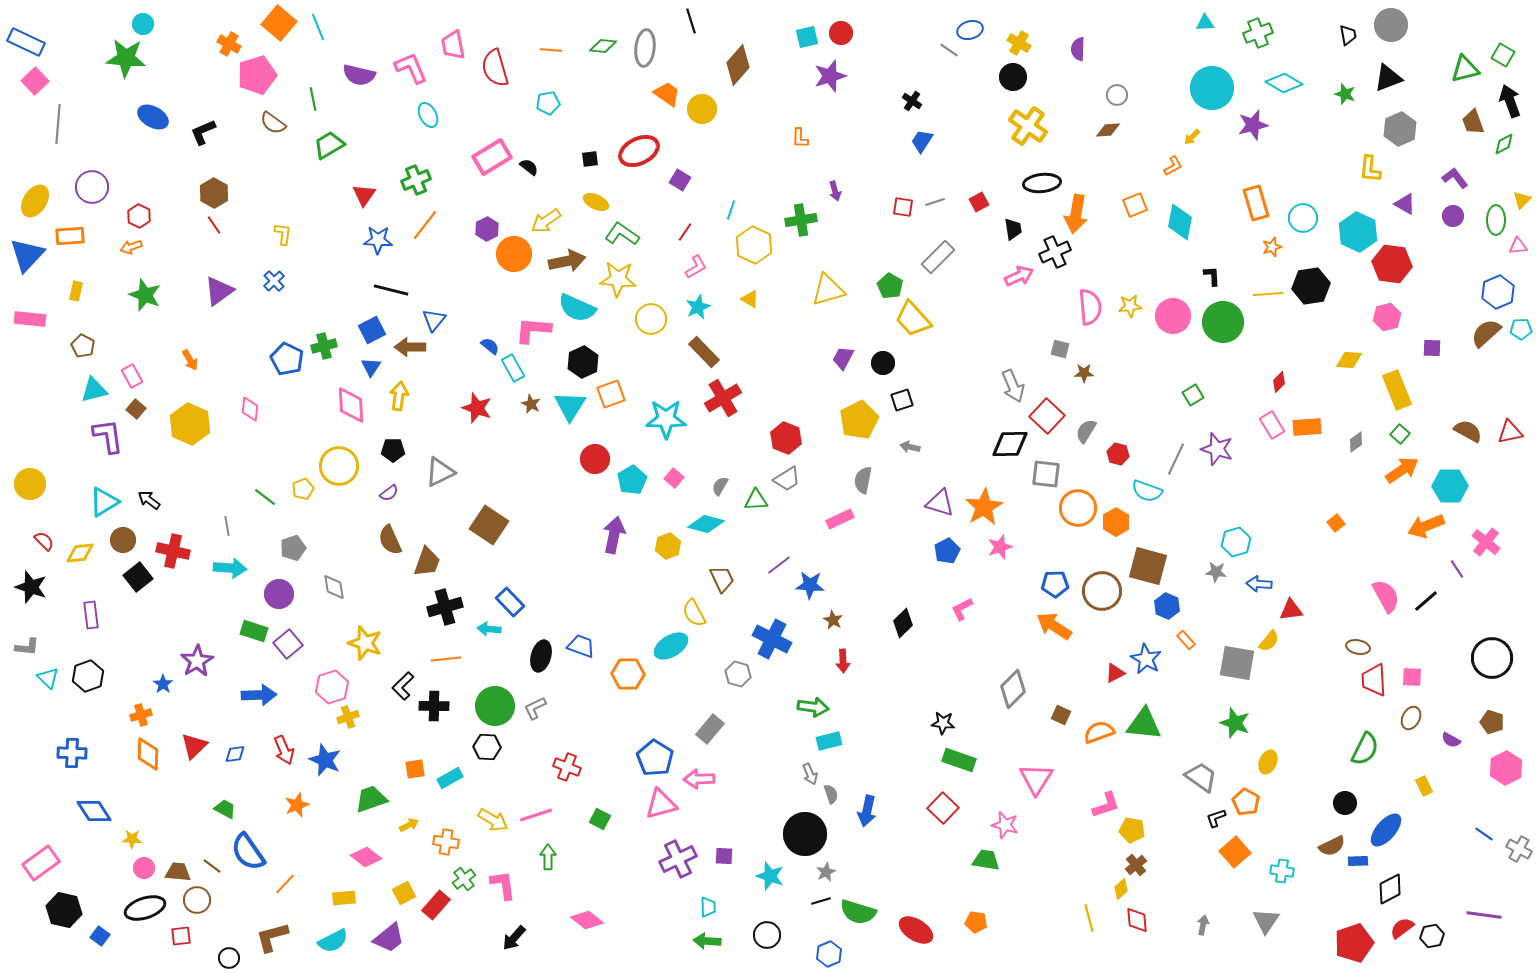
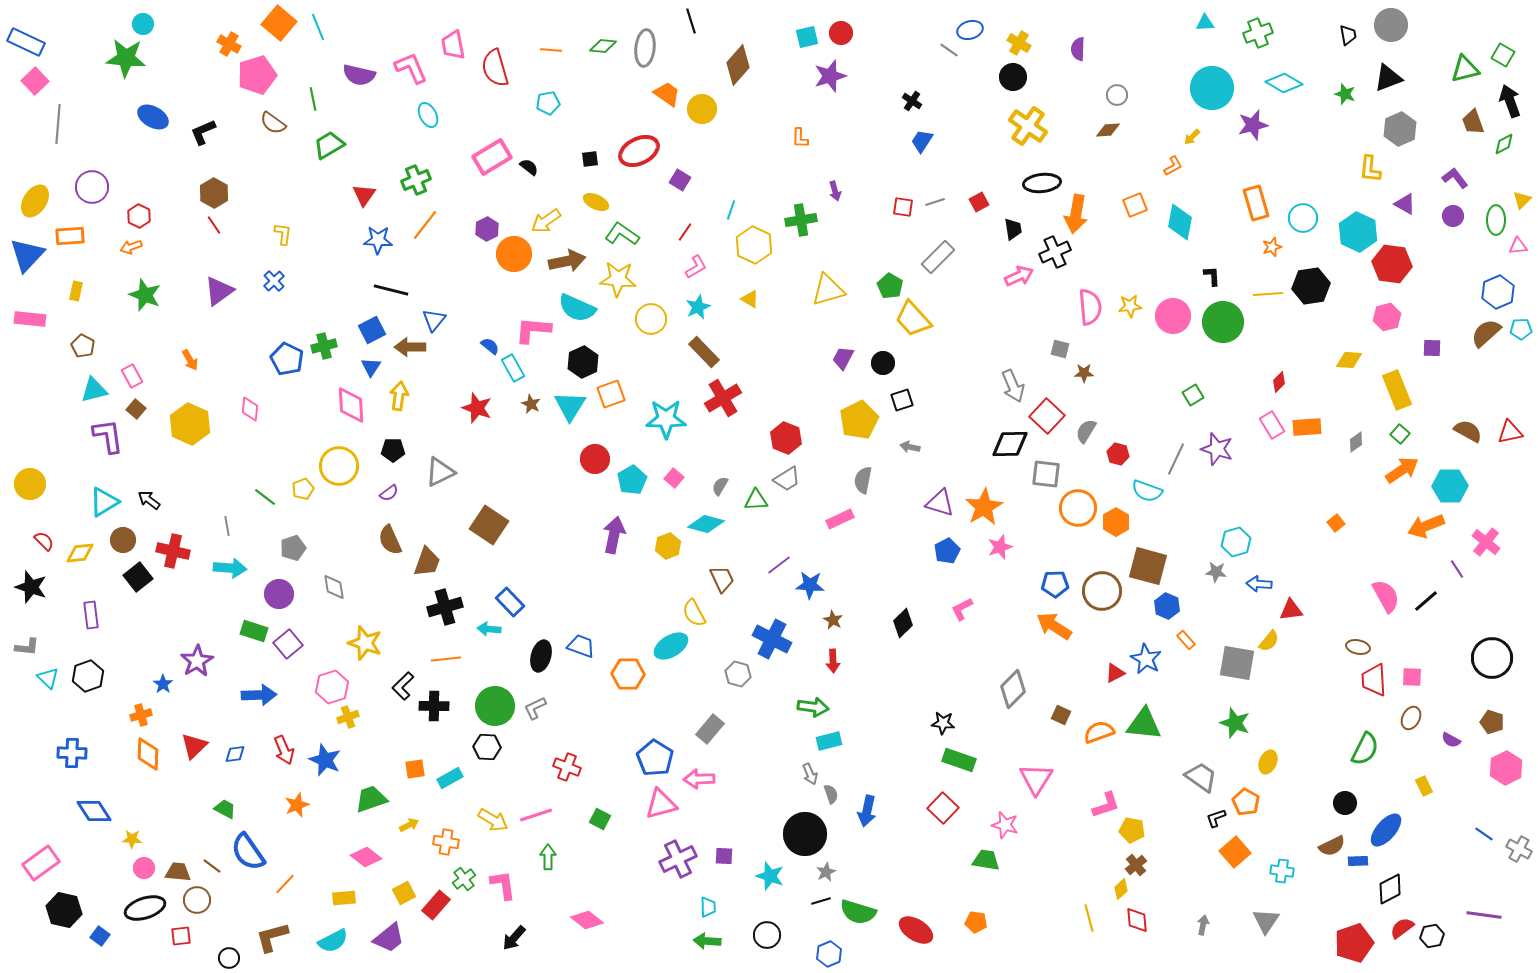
red arrow at (843, 661): moved 10 px left
